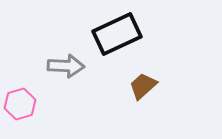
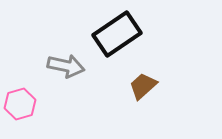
black rectangle: rotated 9 degrees counterclockwise
gray arrow: rotated 9 degrees clockwise
